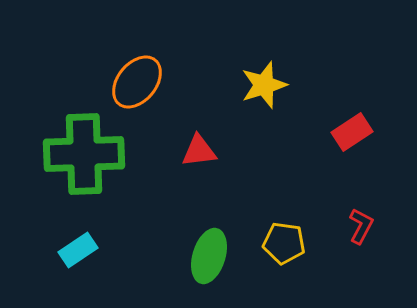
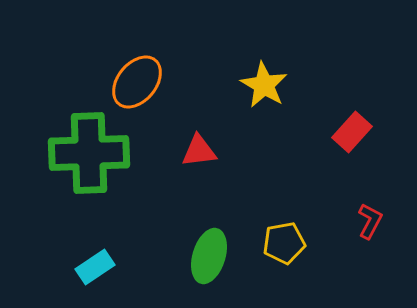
yellow star: rotated 24 degrees counterclockwise
red rectangle: rotated 15 degrees counterclockwise
green cross: moved 5 px right, 1 px up
red L-shape: moved 9 px right, 5 px up
yellow pentagon: rotated 18 degrees counterclockwise
cyan rectangle: moved 17 px right, 17 px down
